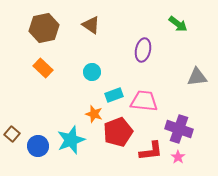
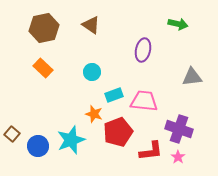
green arrow: rotated 24 degrees counterclockwise
gray triangle: moved 5 px left
